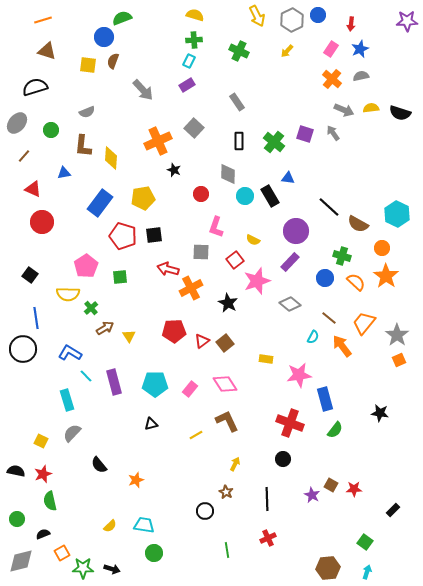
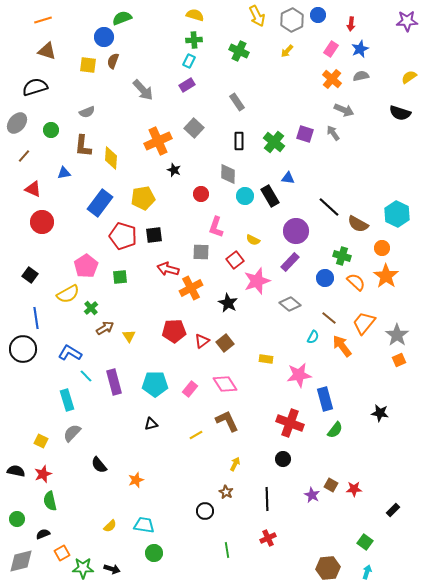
yellow semicircle at (371, 108): moved 38 px right, 31 px up; rotated 28 degrees counterclockwise
yellow semicircle at (68, 294): rotated 30 degrees counterclockwise
